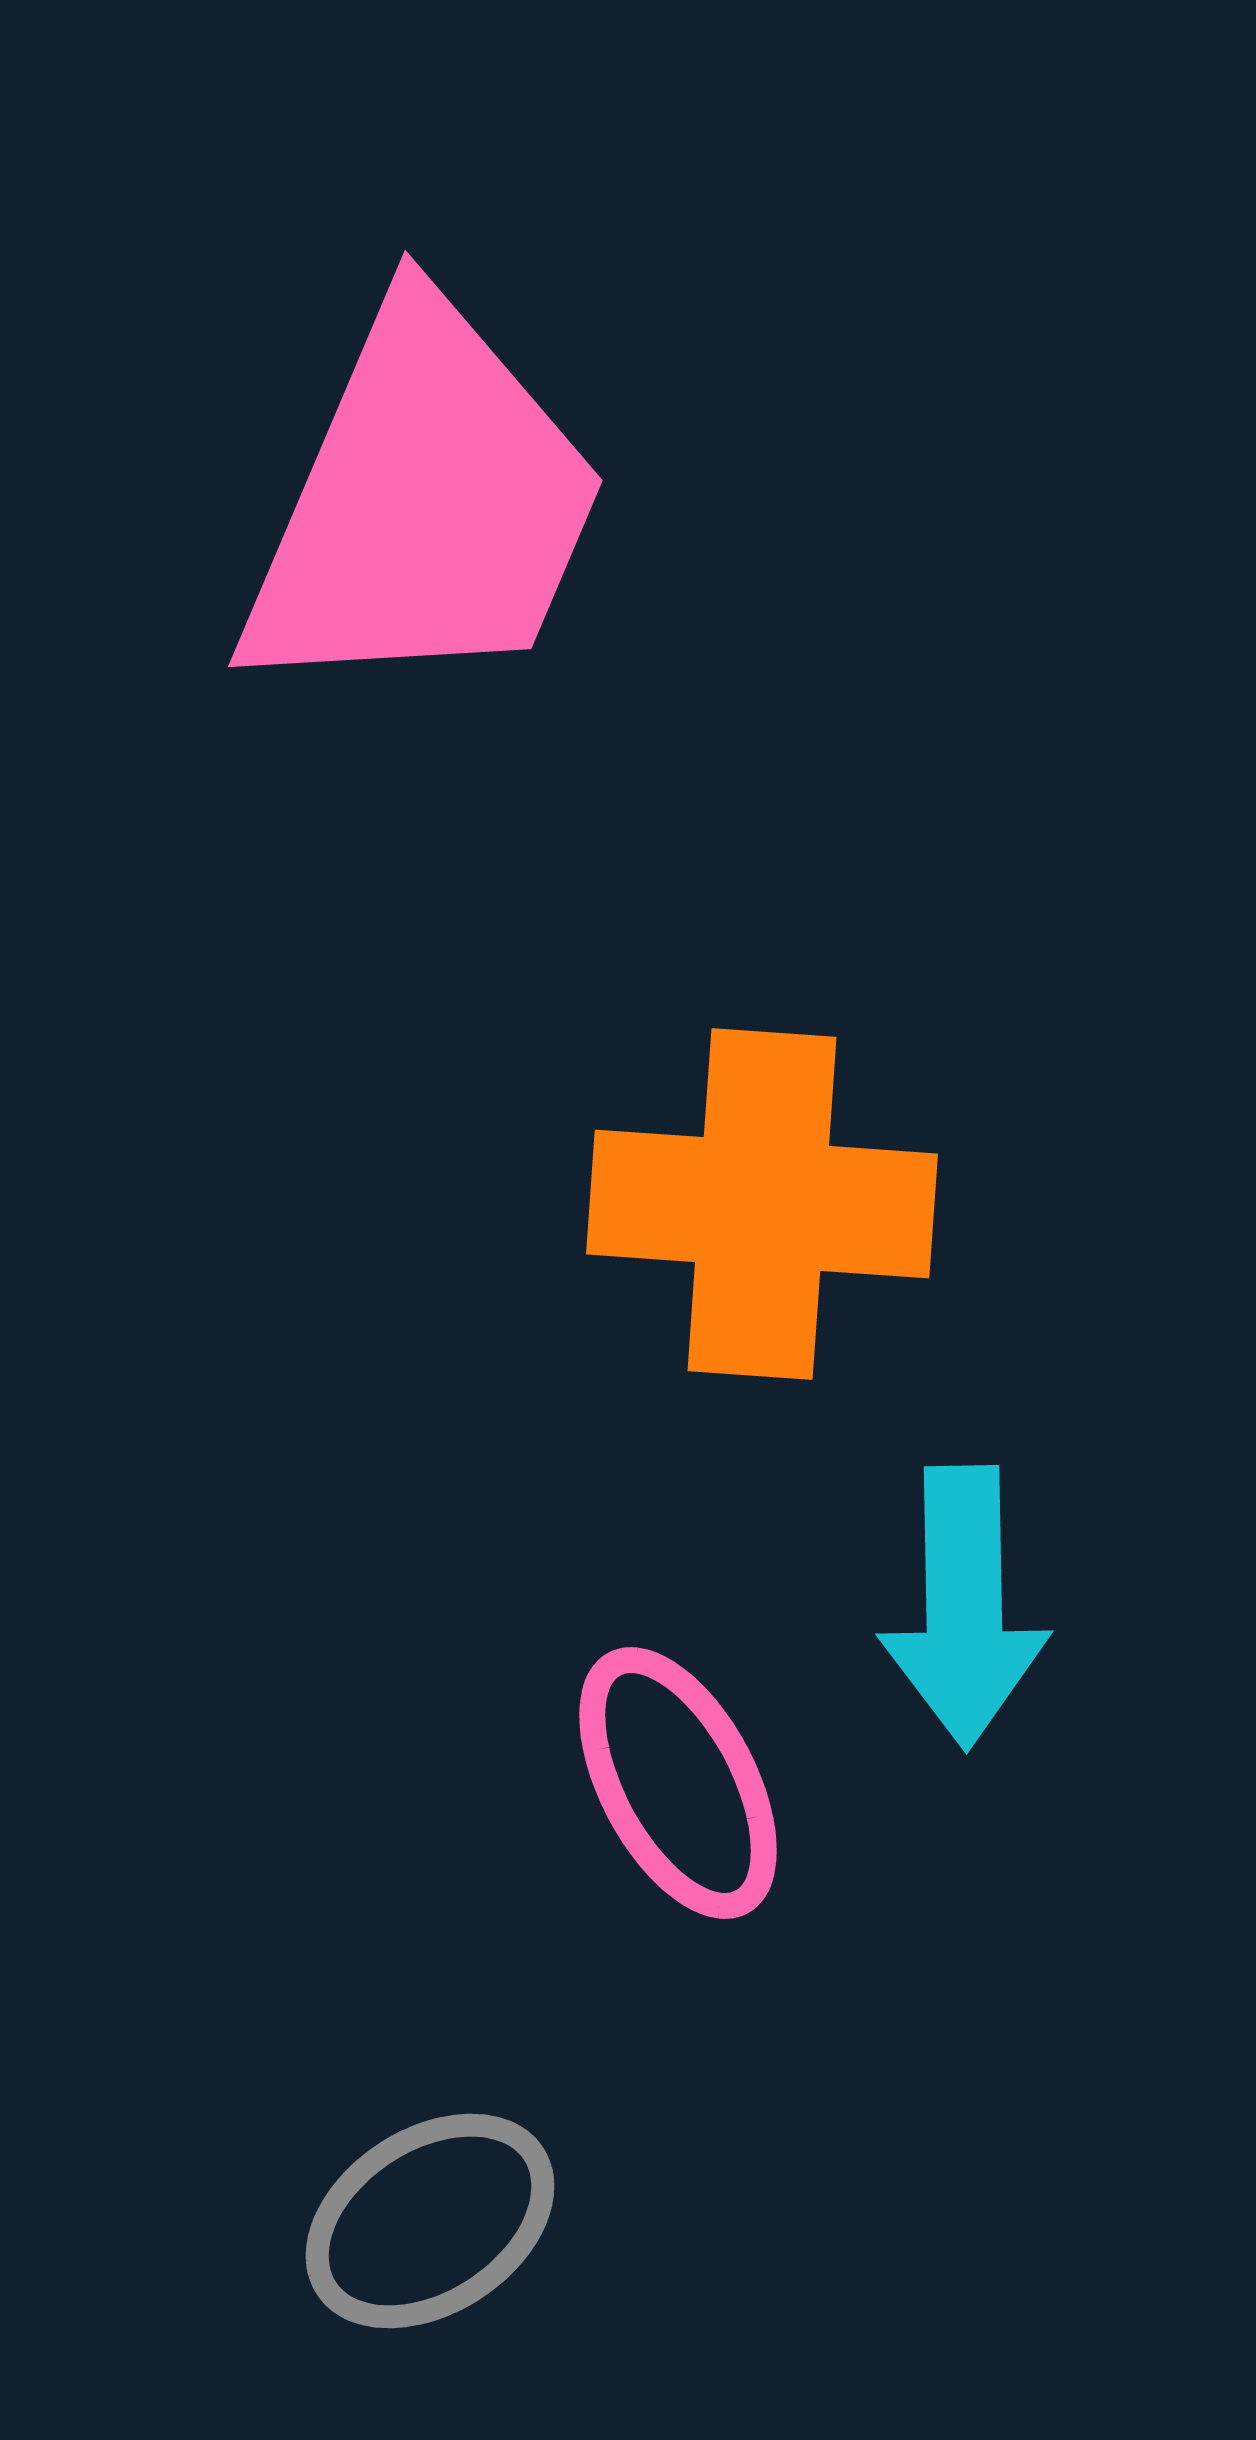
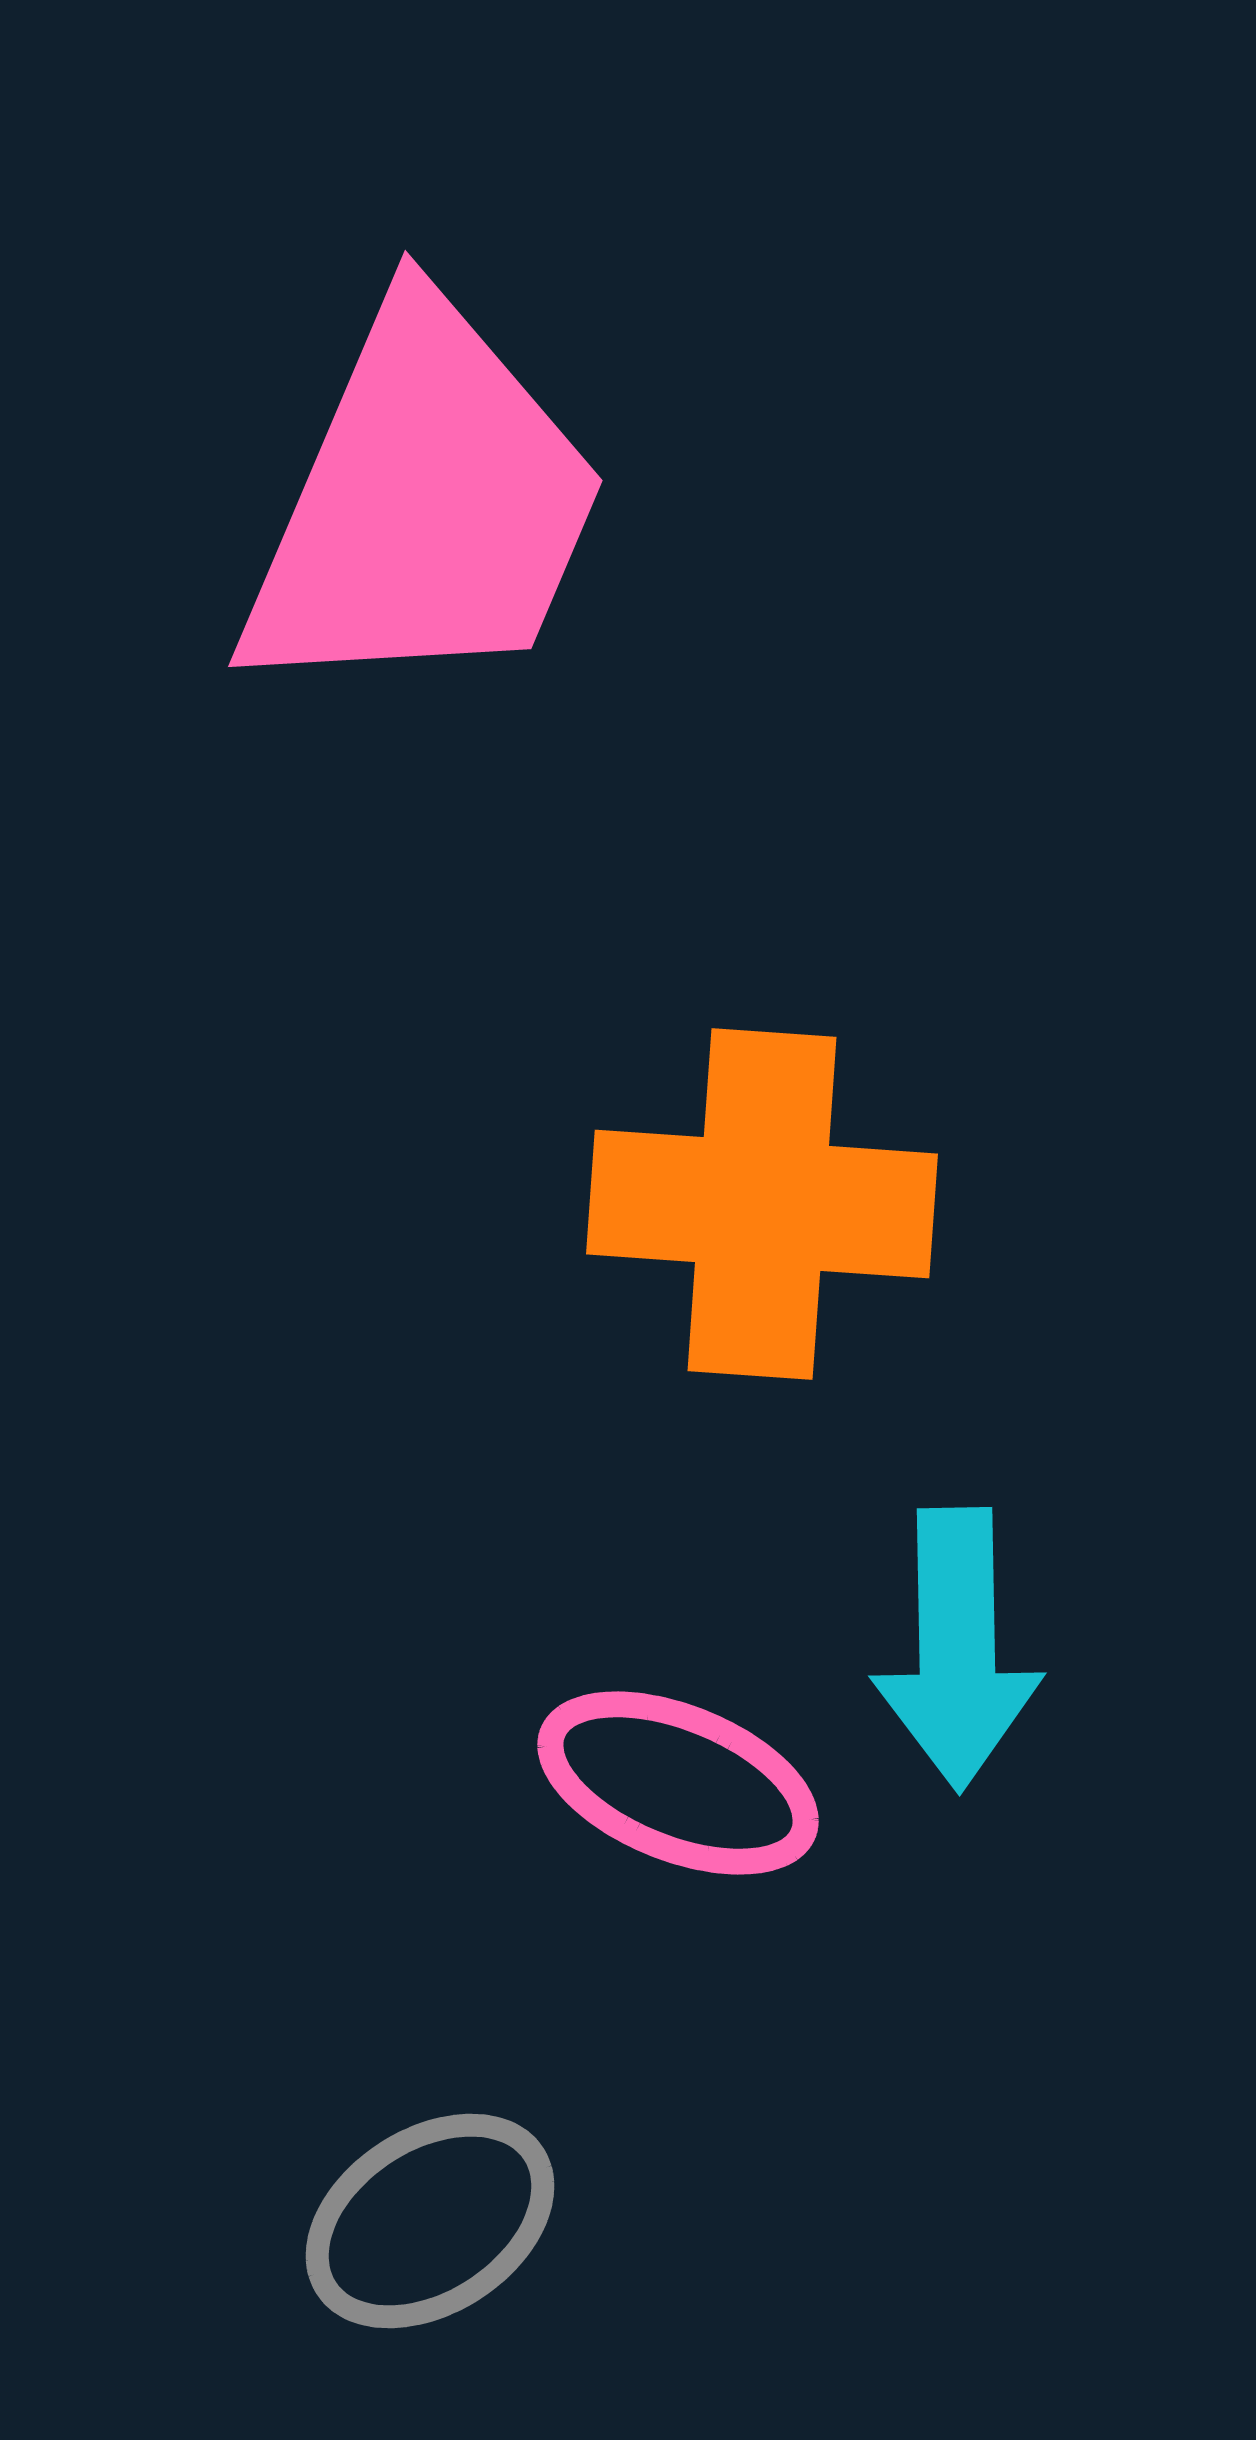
cyan arrow: moved 7 px left, 42 px down
pink ellipse: rotated 40 degrees counterclockwise
